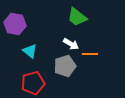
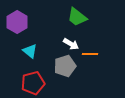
purple hexagon: moved 2 px right, 2 px up; rotated 20 degrees clockwise
